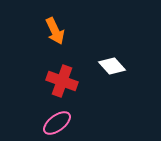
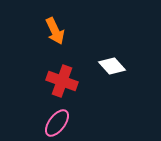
pink ellipse: rotated 16 degrees counterclockwise
